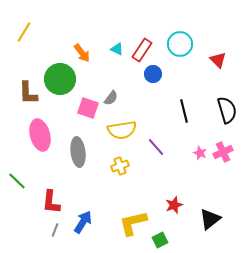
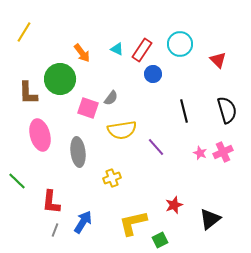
yellow cross: moved 8 px left, 12 px down
